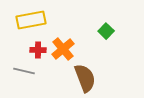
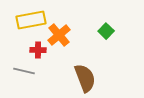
orange cross: moved 4 px left, 14 px up
